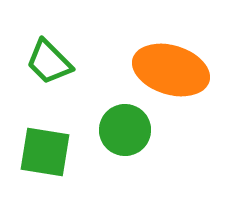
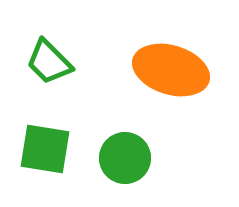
green circle: moved 28 px down
green square: moved 3 px up
